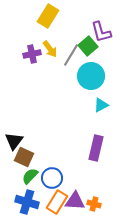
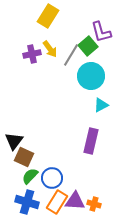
purple rectangle: moved 5 px left, 7 px up
